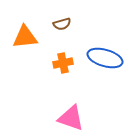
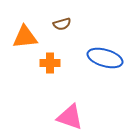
orange cross: moved 13 px left; rotated 12 degrees clockwise
pink triangle: moved 1 px left, 1 px up
